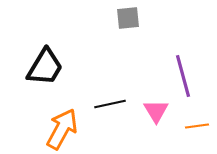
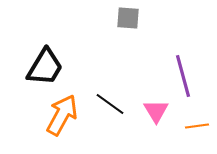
gray square: rotated 10 degrees clockwise
black line: rotated 48 degrees clockwise
orange arrow: moved 14 px up
